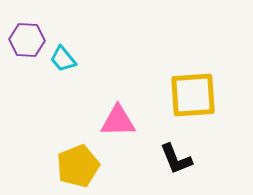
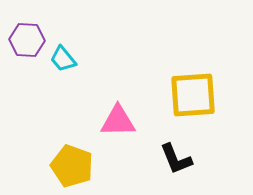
yellow pentagon: moved 6 px left; rotated 30 degrees counterclockwise
